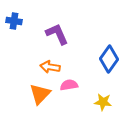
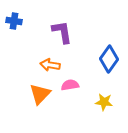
purple L-shape: moved 5 px right, 2 px up; rotated 15 degrees clockwise
orange arrow: moved 2 px up
pink semicircle: moved 1 px right
yellow star: moved 1 px right
